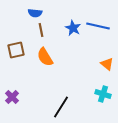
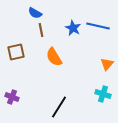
blue semicircle: rotated 24 degrees clockwise
brown square: moved 2 px down
orange semicircle: moved 9 px right
orange triangle: rotated 32 degrees clockwise
purple cross: rotated 24 degrees counterclockwise
black line: moved 2 px left
